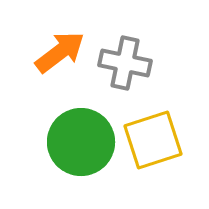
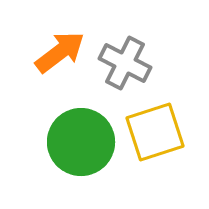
gray cross: rotated 15 degrees clockwise
yellow square: moved 2 px right, 8 px up
